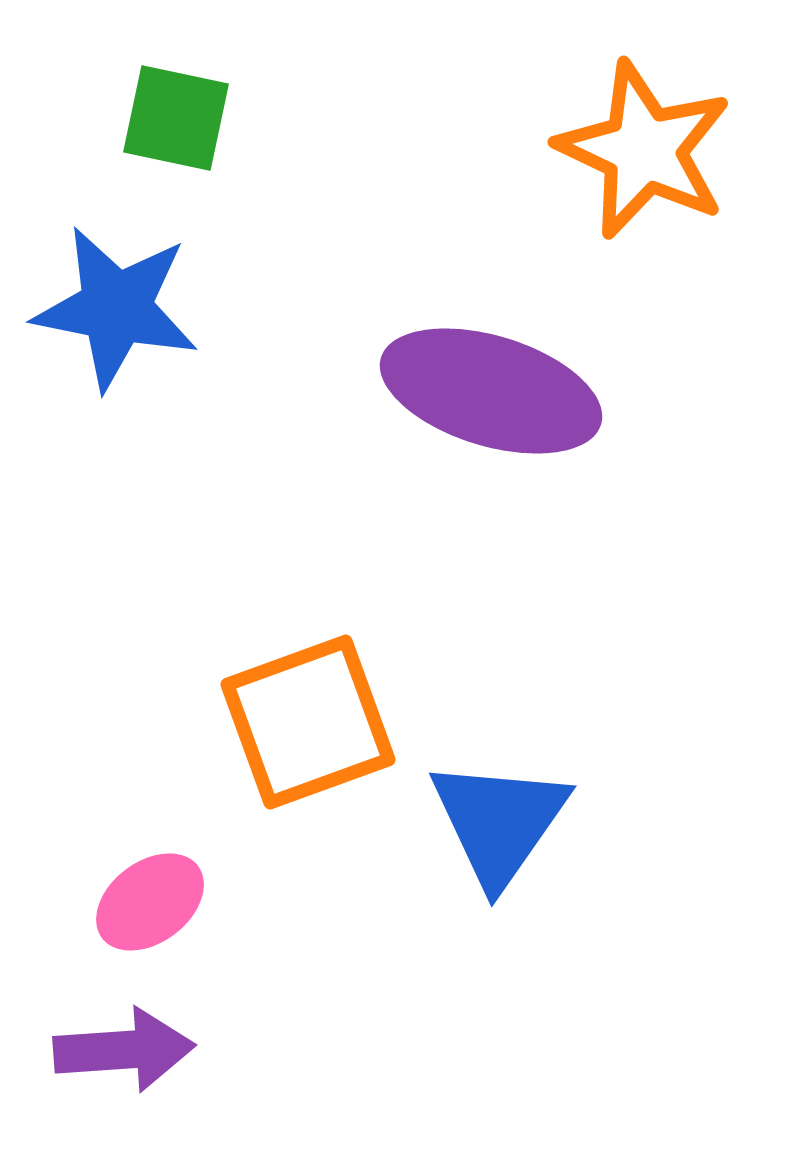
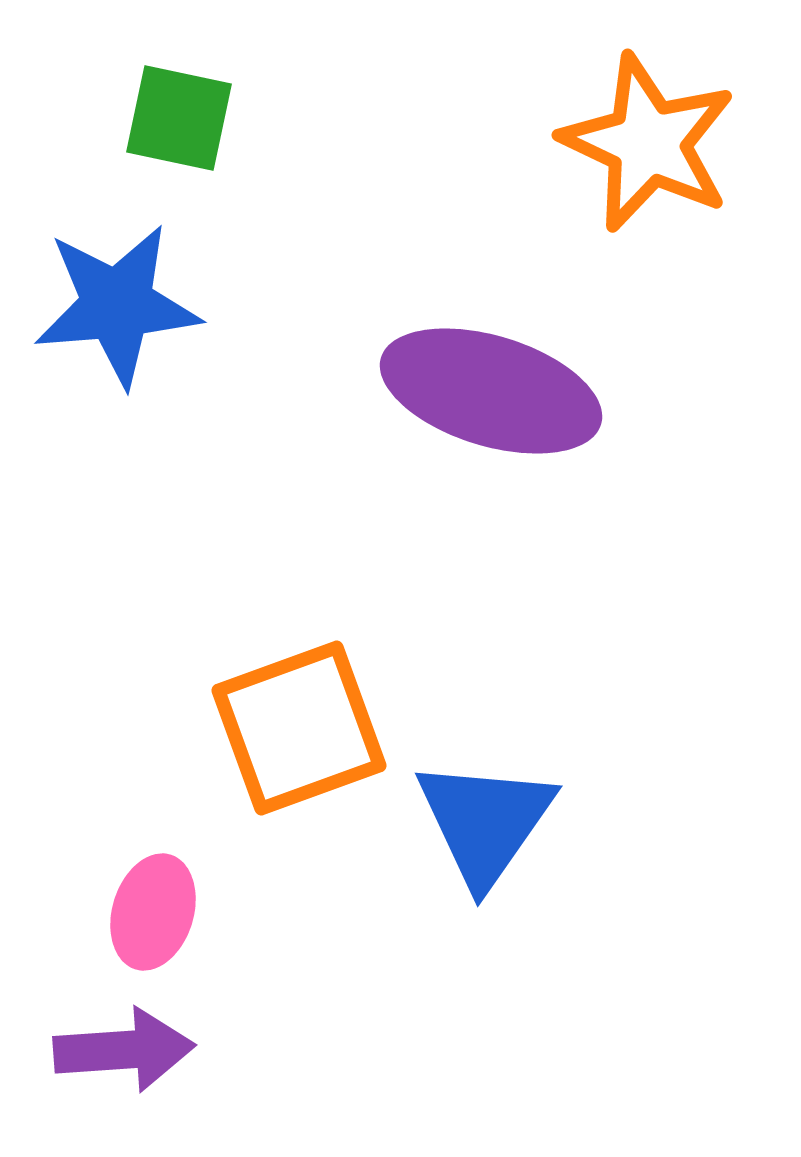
green square: moved 3 px right
orange star: moved 4 px right, 7 px up
blue star: moved 1 px right, 3 px up; rotated 16 degrees counterclockwise
orange square: moved 9 px left, 6 px down
blue triangle: moved 14 px left
pink ellipse: moved 3 px right, 10 px down; rotated 36 degrees counterclockwise
